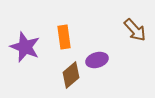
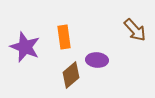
purple ellipse: rotated 20 degrees clockwise
